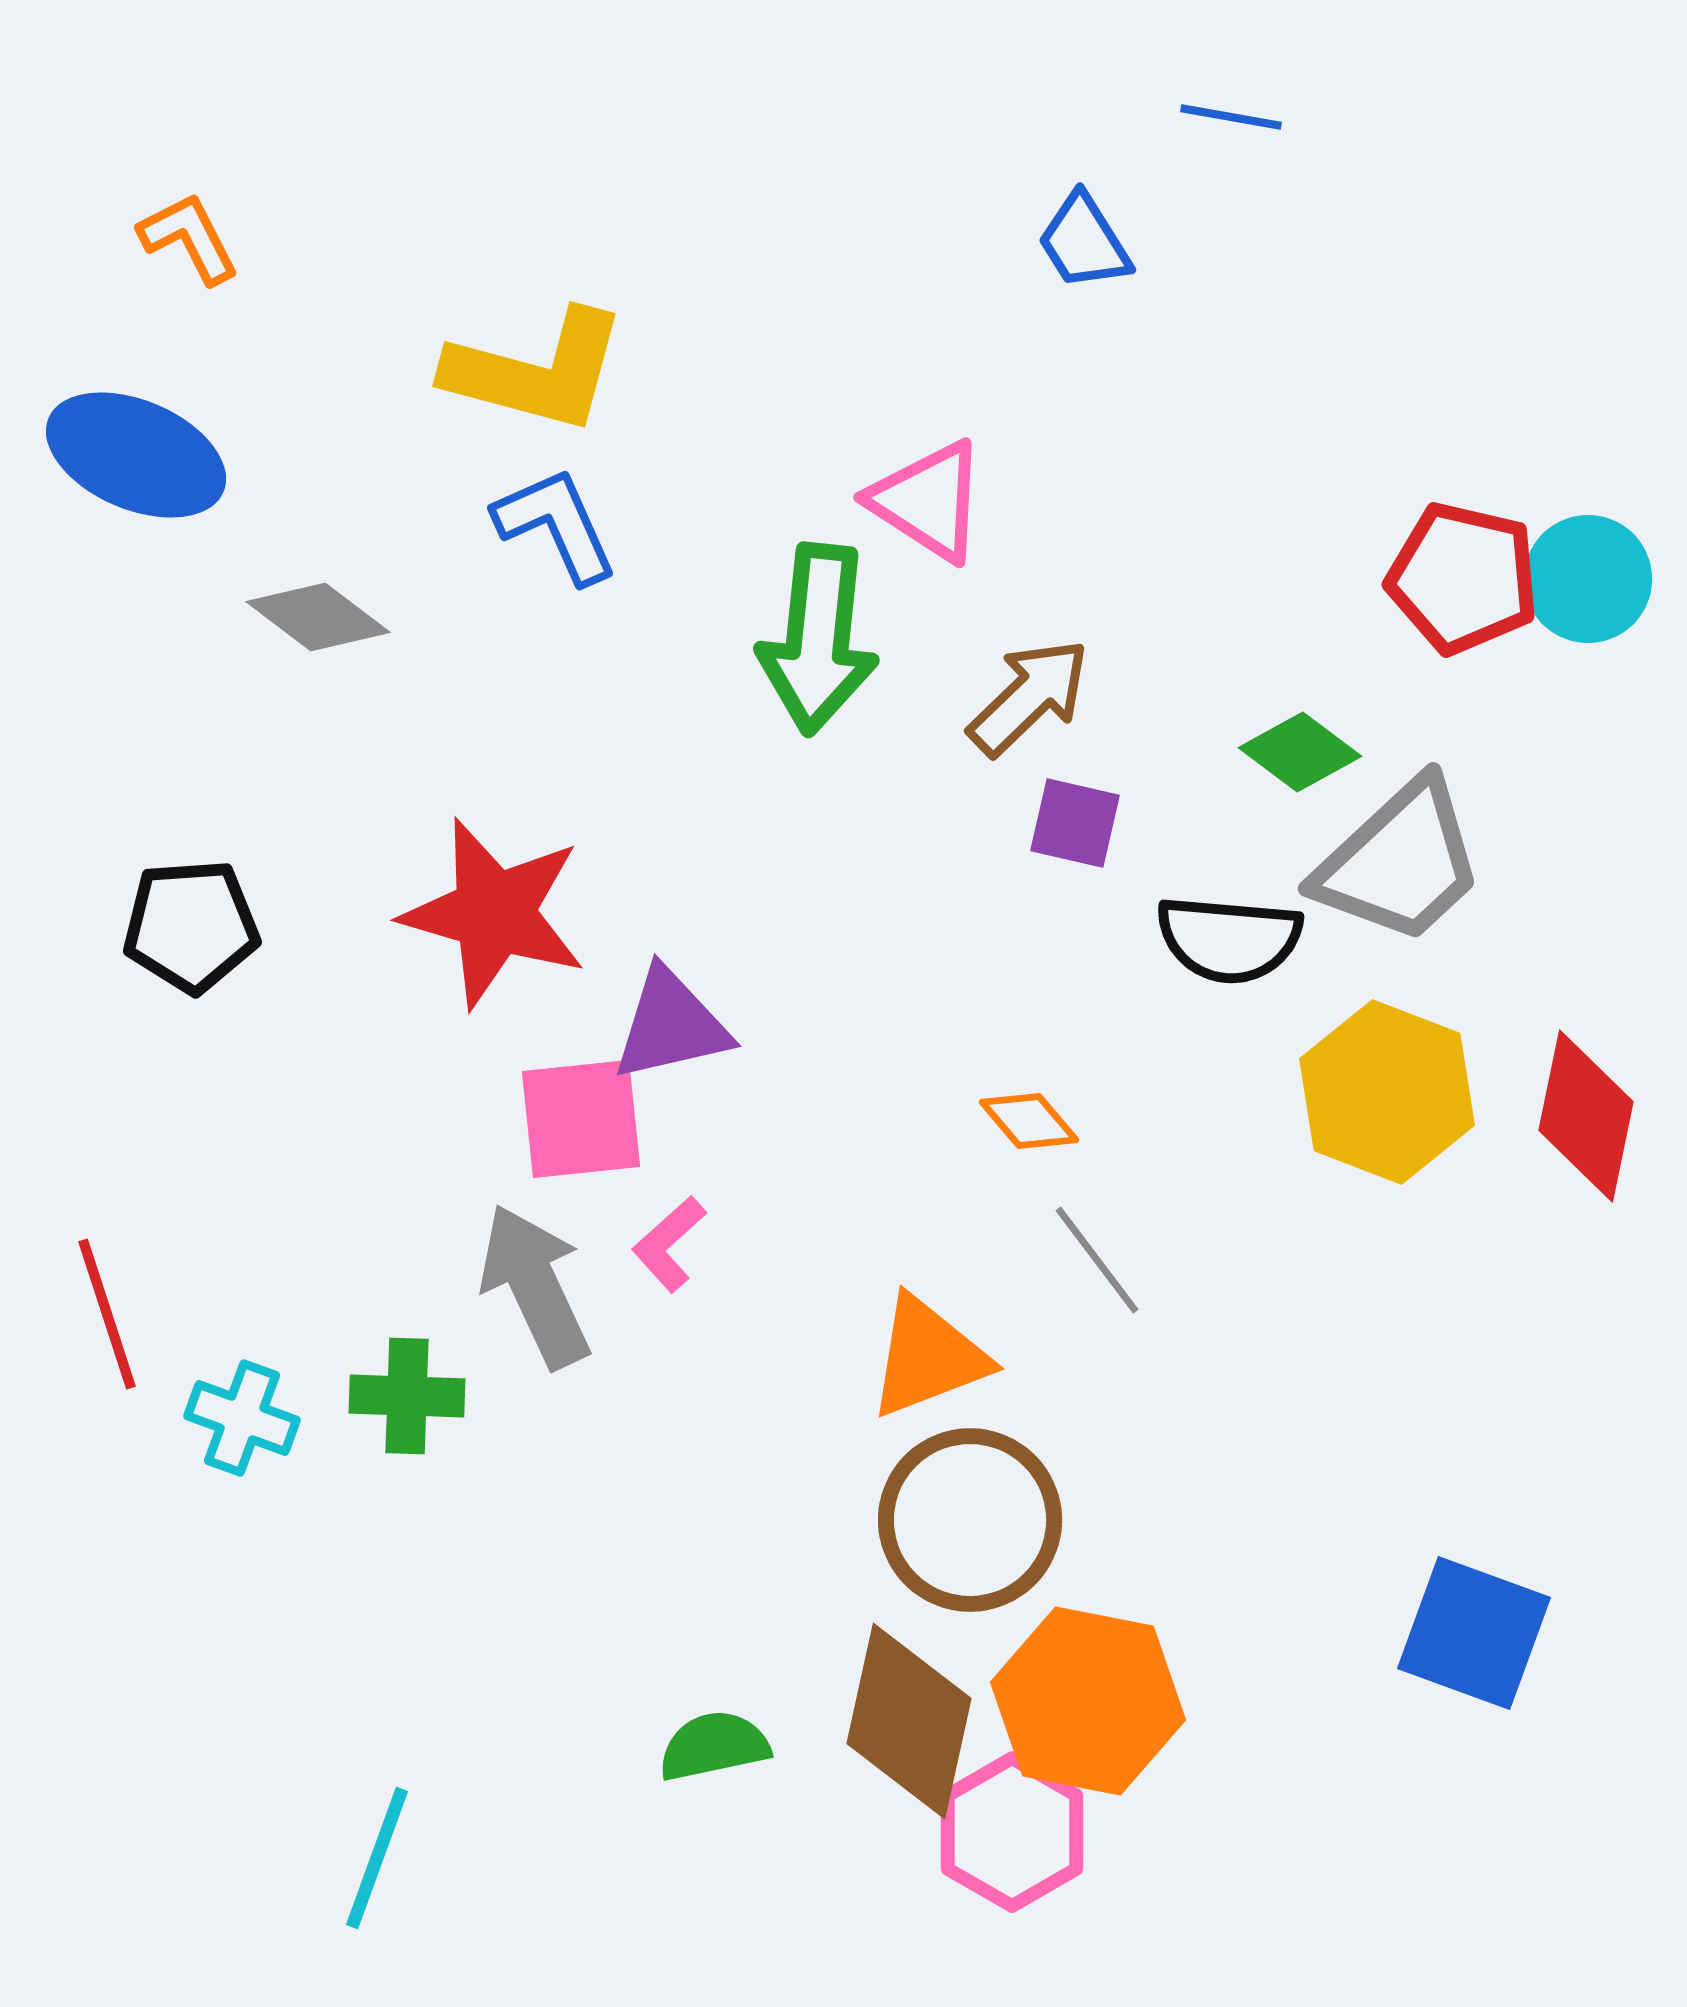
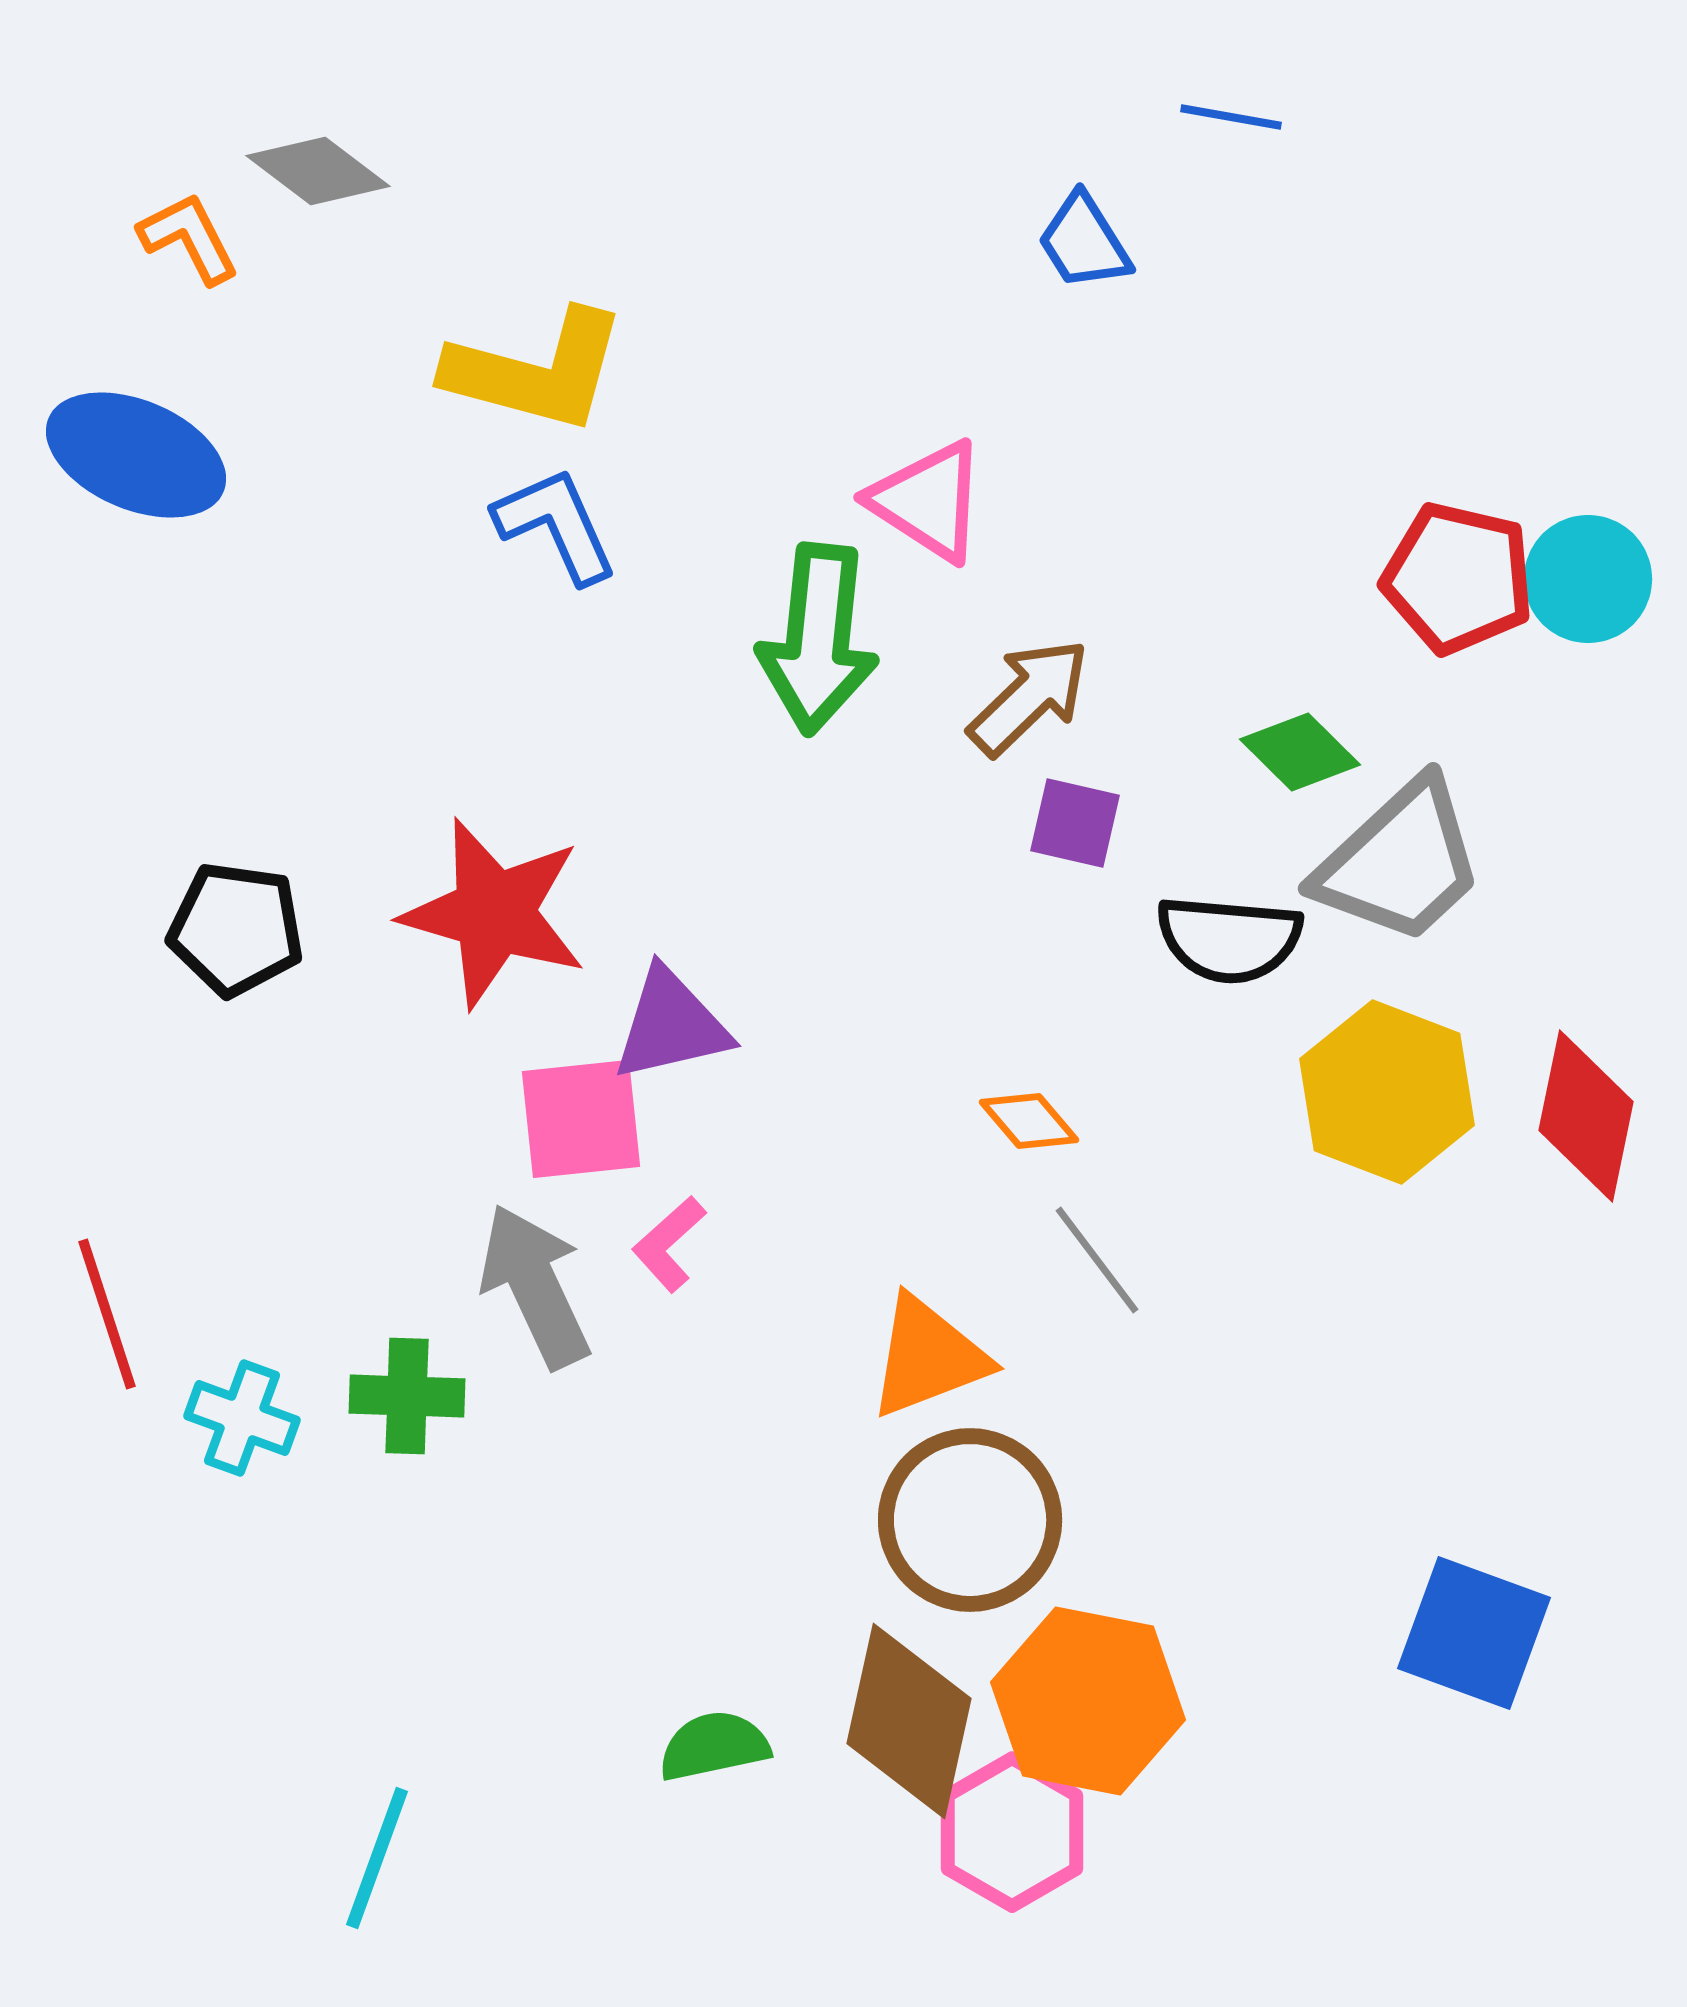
red pentagon: moved 5 px left
gray diamond: moved 446 px up
green diamond: rotated 8 degrees clockwise
black pentagon: moved 45 px right, 3 px down; rotated 12 degrees clockwise
